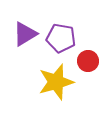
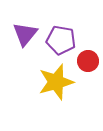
purple triangle: rotated 20 degrees counterclockwise
purple pentagon: moved 2 px down
